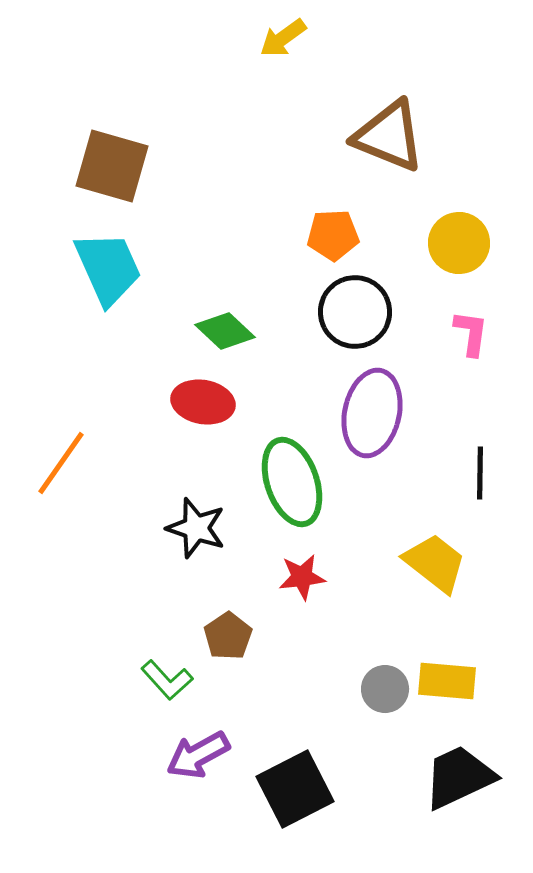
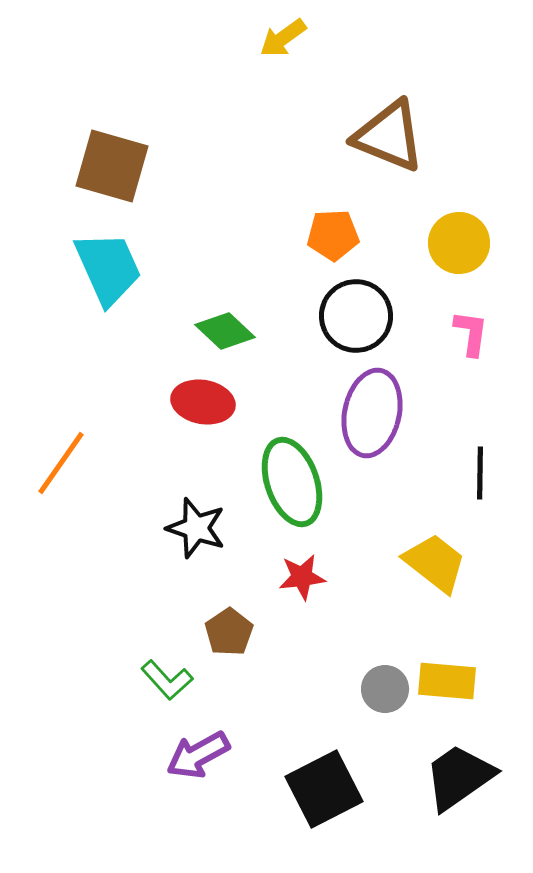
black circle: moved 1 px right, 4 px down
brown pentagon: moved 1 px right, 4 px up
black trapezoid: rotated 10 degrees counterclockwise
black square: moved 29 px right
